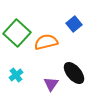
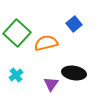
orange semicircle: moved 1 px down
black ellipse: rotated 40 degrees counterclockwise
